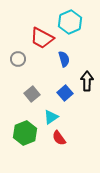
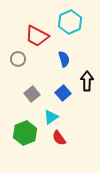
red trapezoid: moved 5 px left, 2 px up
blue square: moved 2 px left
